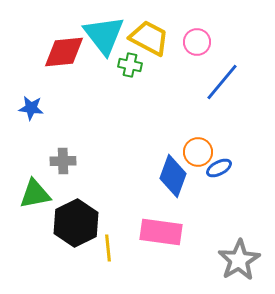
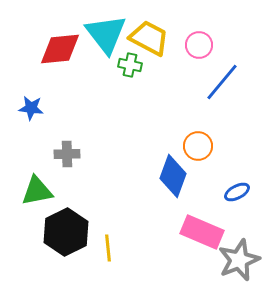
cyan triangle: moved 2 px right, 1 px up
pink circle: moved 2 px right, 3 px down
red diamond: moved 4 px left, 3 px up
orange circle: moved 6 px up
gray cross: moved 4 px right, 7 px up
blue ellipse: moved 18 px right, 24 px down
green triangle: moved 2 px right, 3 px up
black hexagon: moved 10 px left, 9 px down
pink rectangle: moved 41 px right; rotated 15 degrees clockwise
gray star: rotated 9 degrees clockwise
